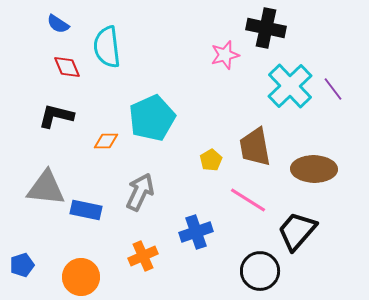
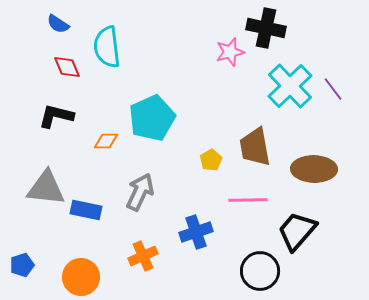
pink star: moved 5 px right, 3 px up
pink line: rotated 33 degrees counterclockwise
